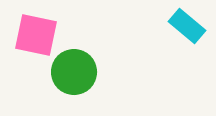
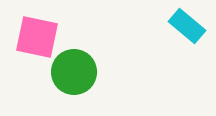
pink square: moved 1 px right, 2 px down
